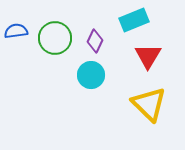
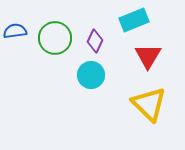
blue semicircle: moved 1 px left
